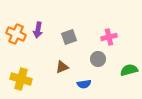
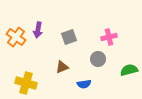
orange cross: moved 3 px down; rotated 12 degrees clockwise
yellow cross: moved 5 px right, 4 px down
